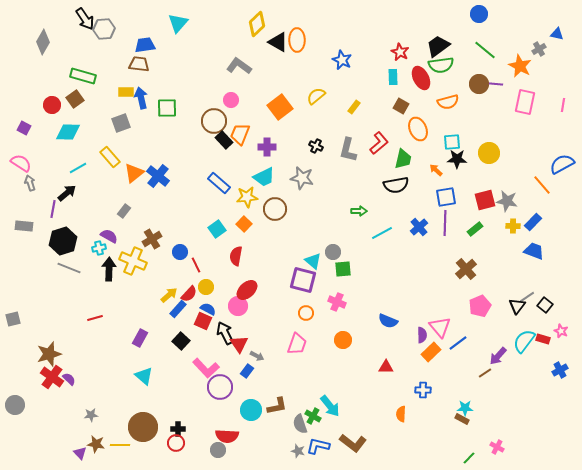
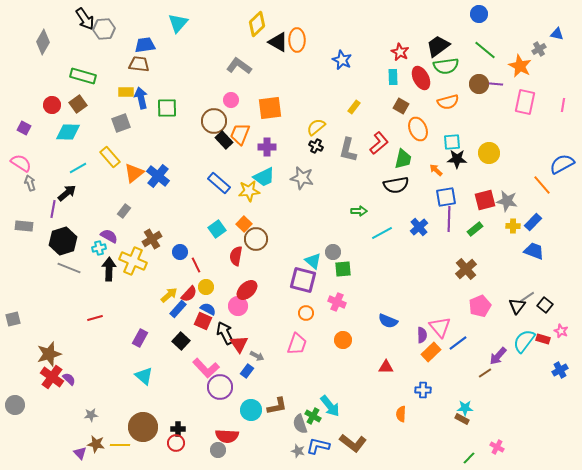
green semicircle at (441, 65): moved 5 px right, 1 px down
yellow semicircle at (316, 96): moved 31 px down
brown square at (75, 99): moved 3 px right, 5 px down
orange square at (280, 107): moved 10 px left, 1 px down; rotated 30 degrees clockwise
yellow star at (247, 197): moved 2 px right, 6 px up
brown circle at (275, 209): moved 19 px left, 30 px down
purple line at (445, 223): moved 4 px right, 4 px up
